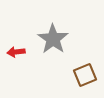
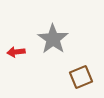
brown square: moved 4 px left, 2 px down
